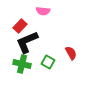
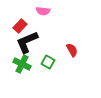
red semicircle: moved 1 px right, 3 px up
green cross: rotated 12 degrees clockwise
